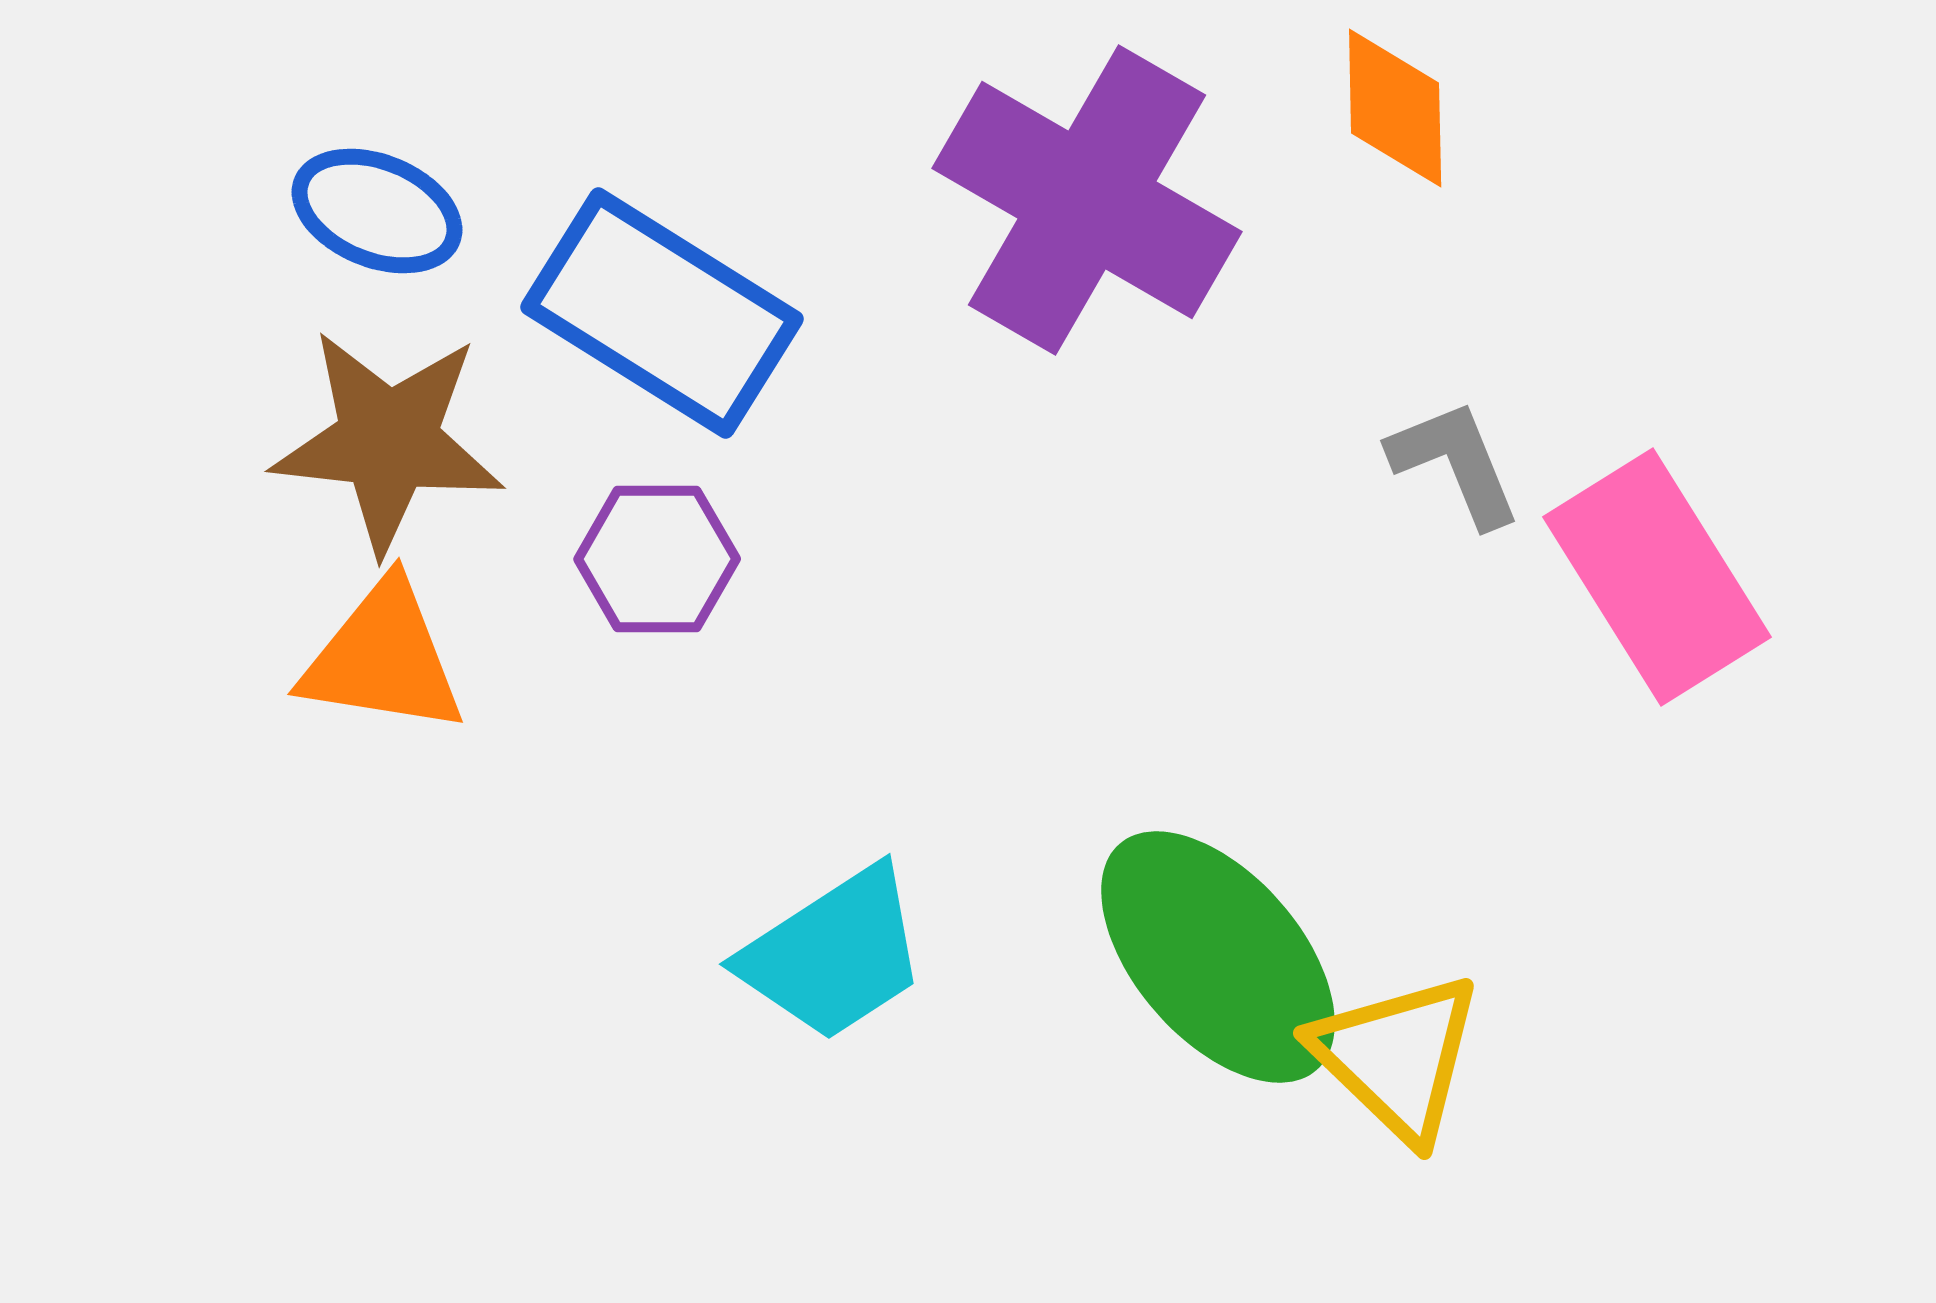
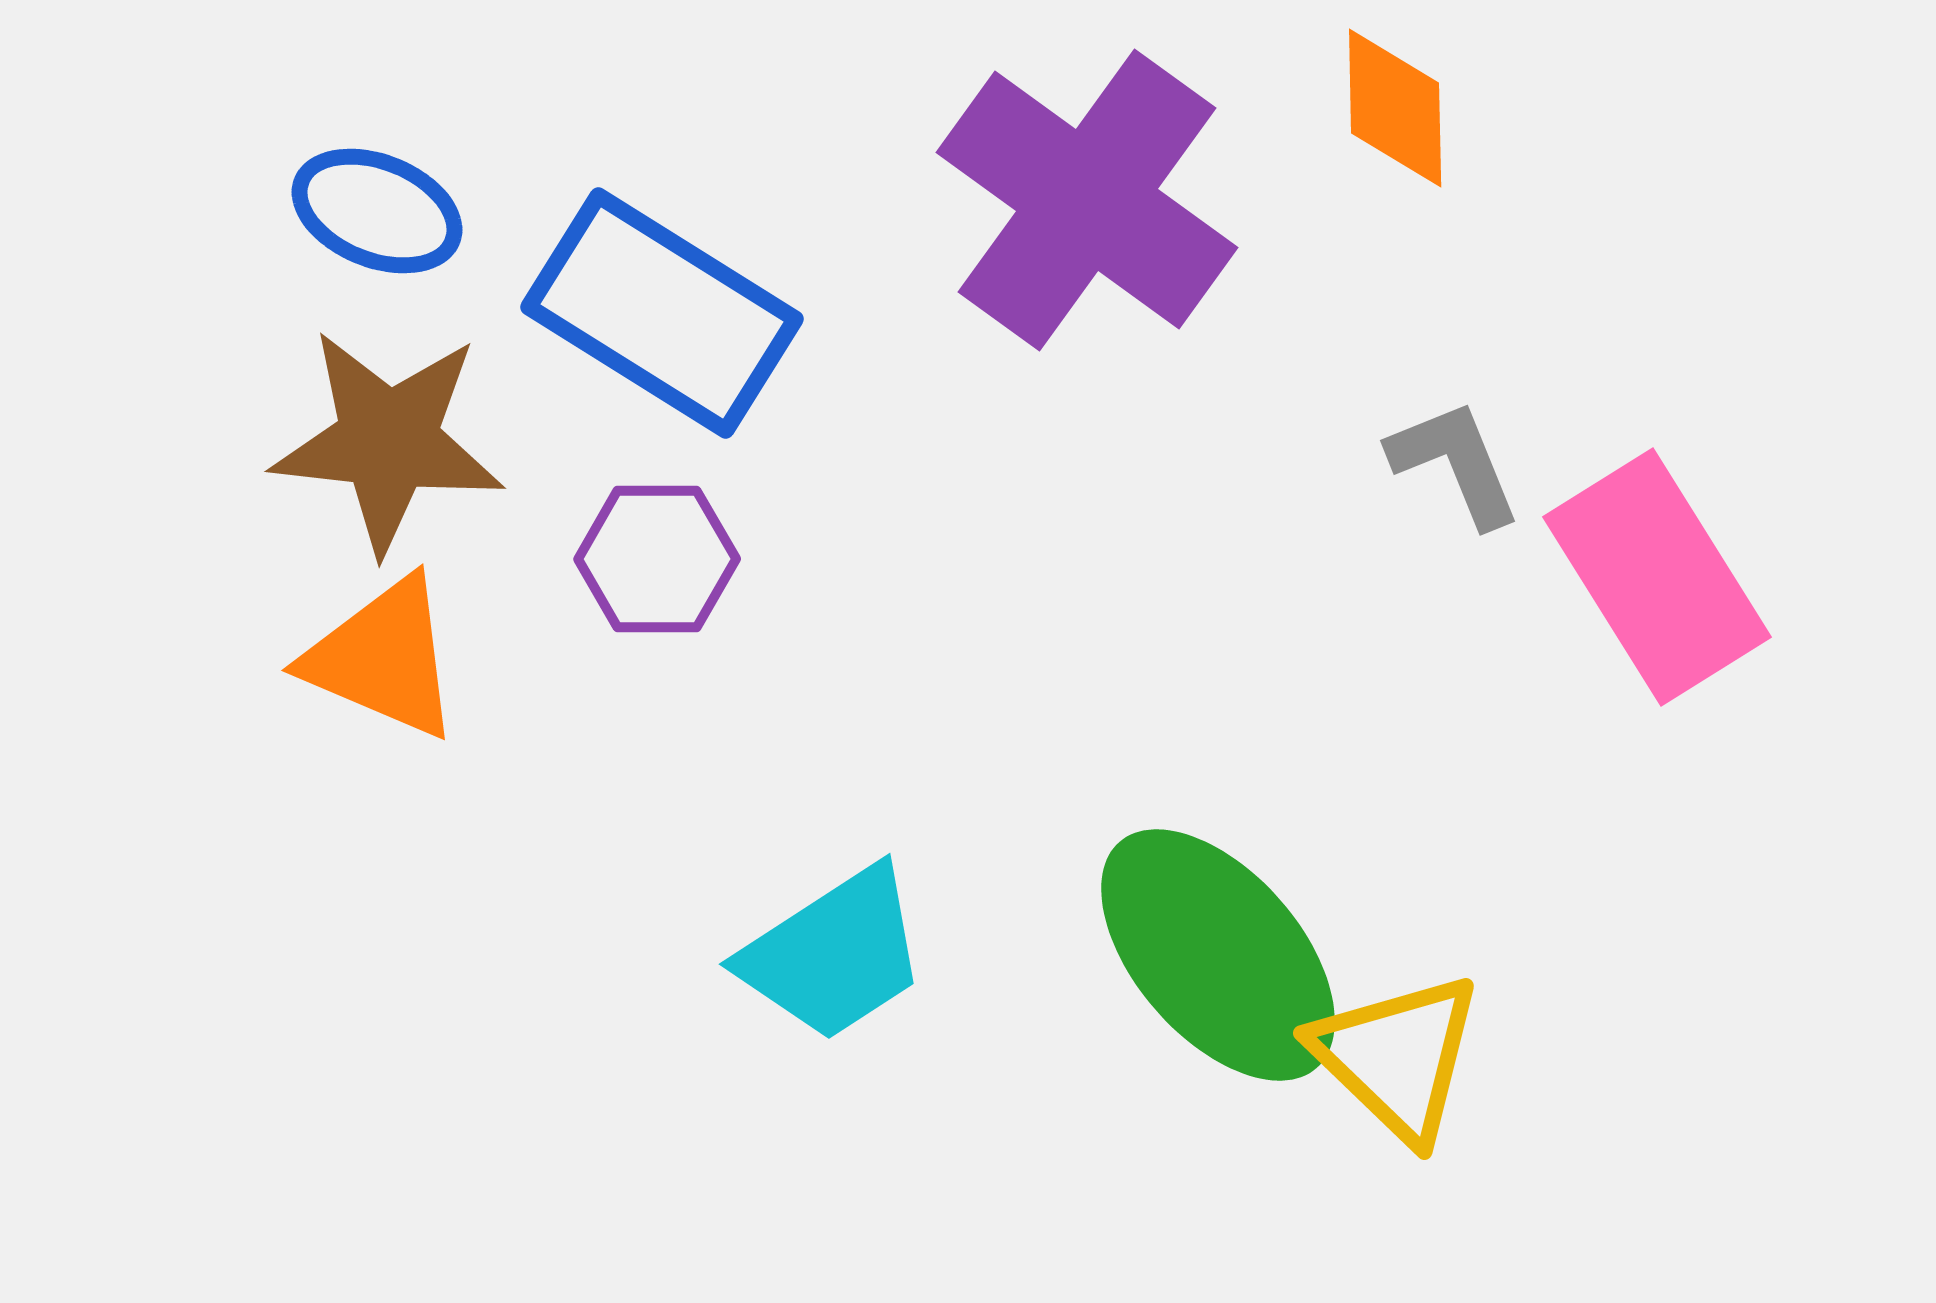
purple cross: rotated 6 degrees clockwise
orange triangle: rotated 14 degrees clockwise
green ellipse: moved 2 px up
